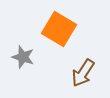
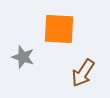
orange square: rotated 28 degrees counterclockwise
